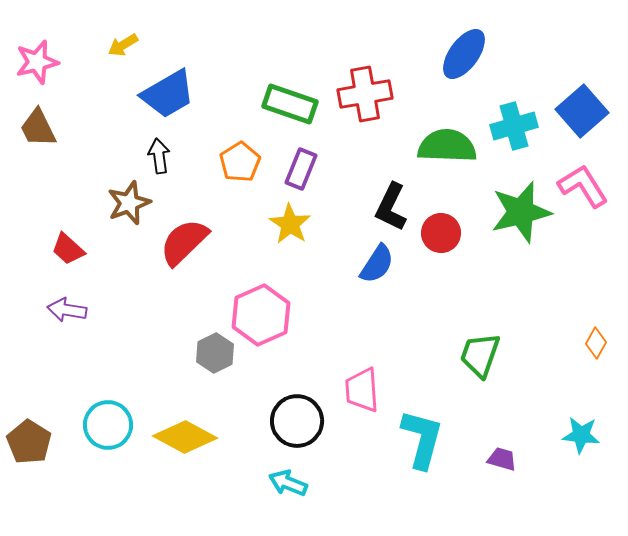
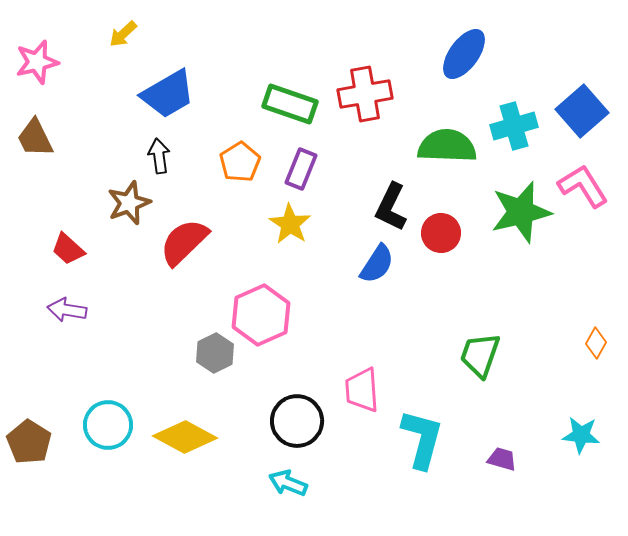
yellow arrow: moved 11 px up; rotated 12 degrees counterclockwise
brown trapezoid: moved 3 px left, 10 px down
